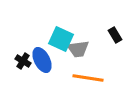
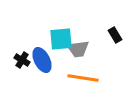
cyan square: rotated 30 degrees counterclockwise
black cross: moved 1 px left, 1 px up
orange line: moved 5 px left
